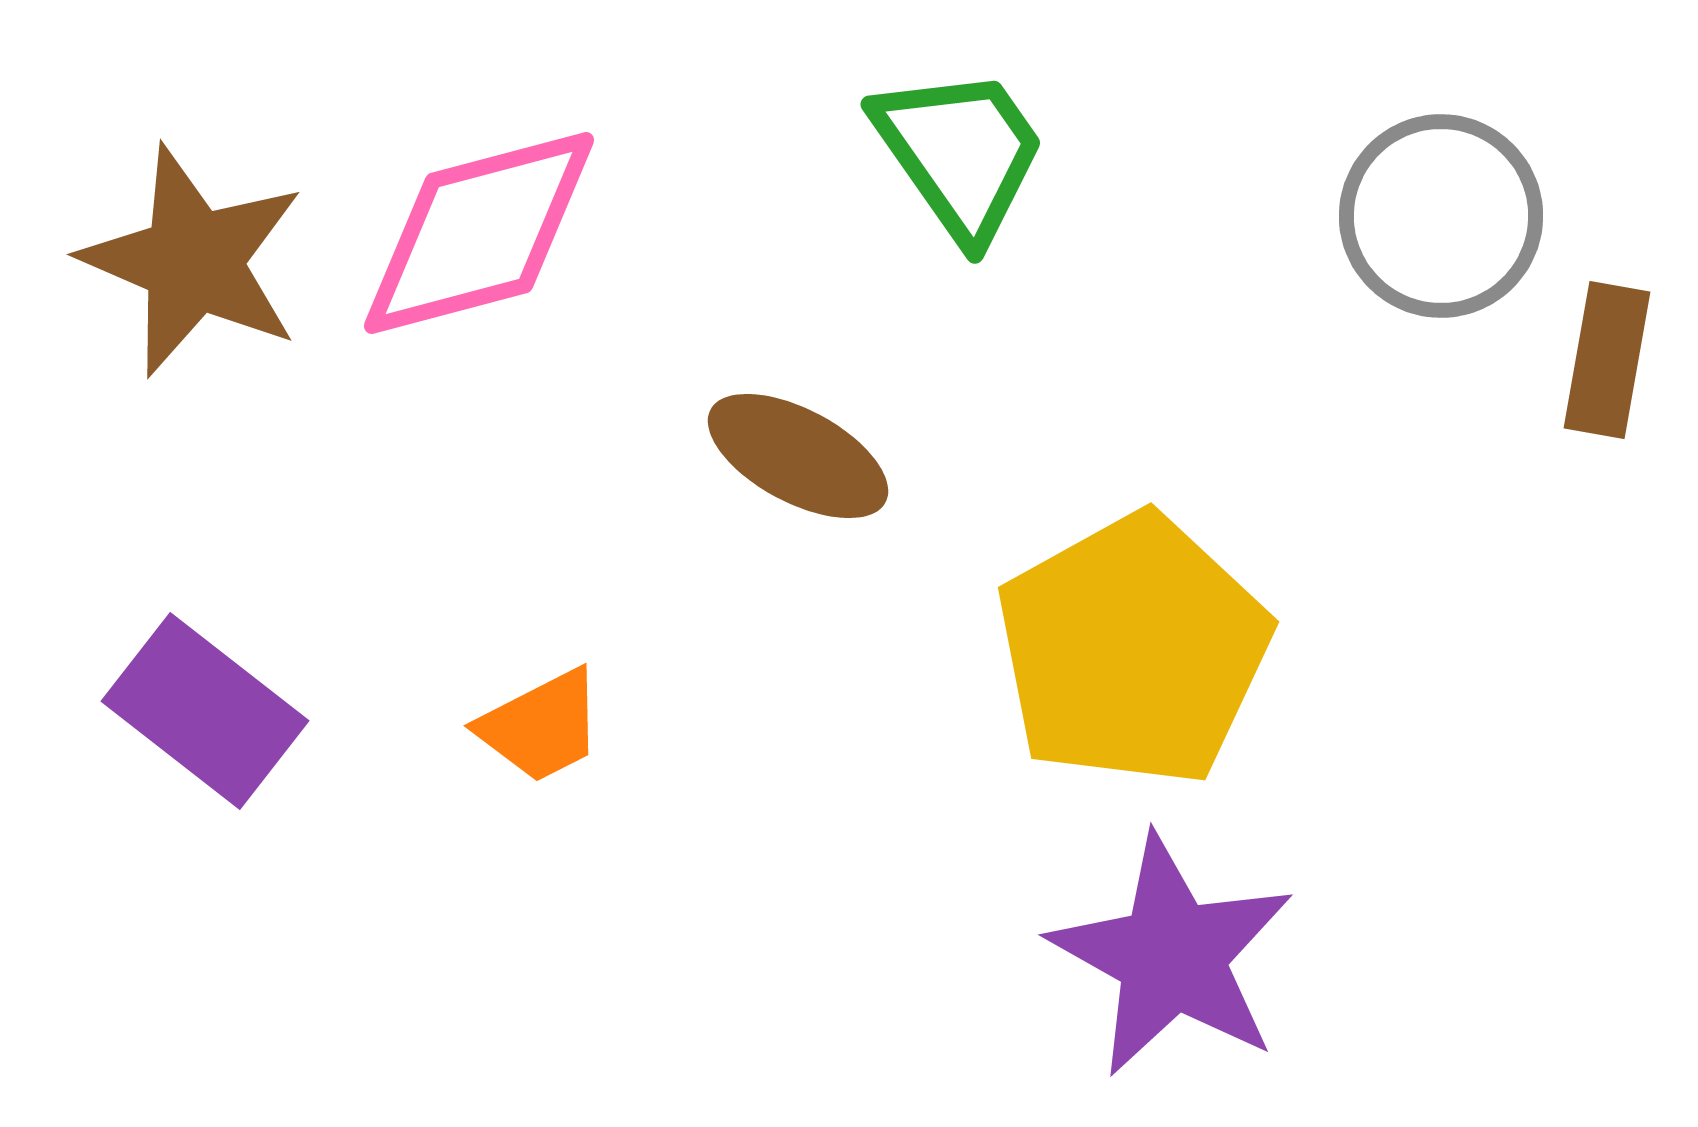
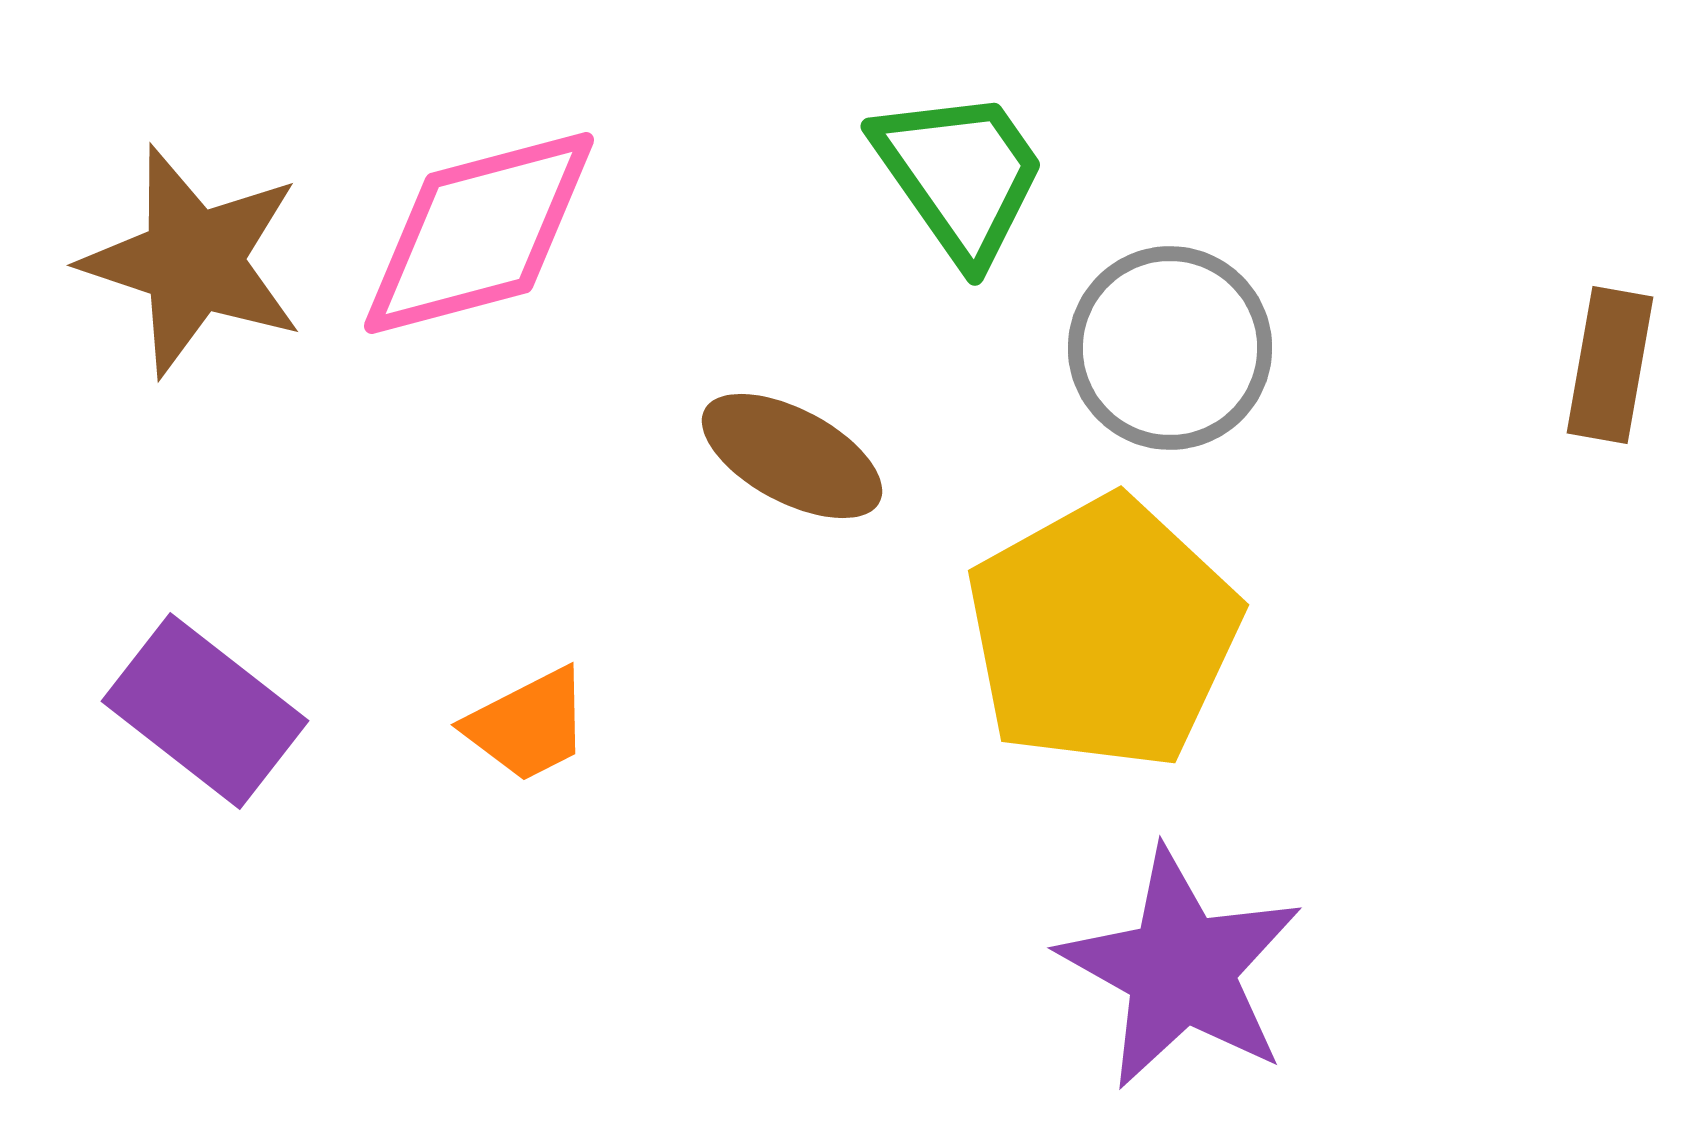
green trapezoid: moved 22 px down
gray circle: moved 271 px left, 132 px down
brown star: rotated 5 degrees counterclockwise
brown rectangle: moved 3 px right, 5 px down
brown ellipse: moved 6 px left
yellow pentagon: moved 30 px left, 17 px up
orange trapezoid: moved 13 px left, 1 px up
purple star: moved 9 px right, 13 px down
